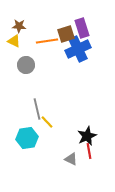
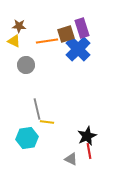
blue cross: rotated 20 degrees counterclockwise
yellow line: rotated 40 degrees counterclockwise
